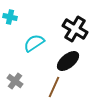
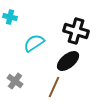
black cross: moved 1 px right, 2 px down; rotated 15 degrees counterclockwise
